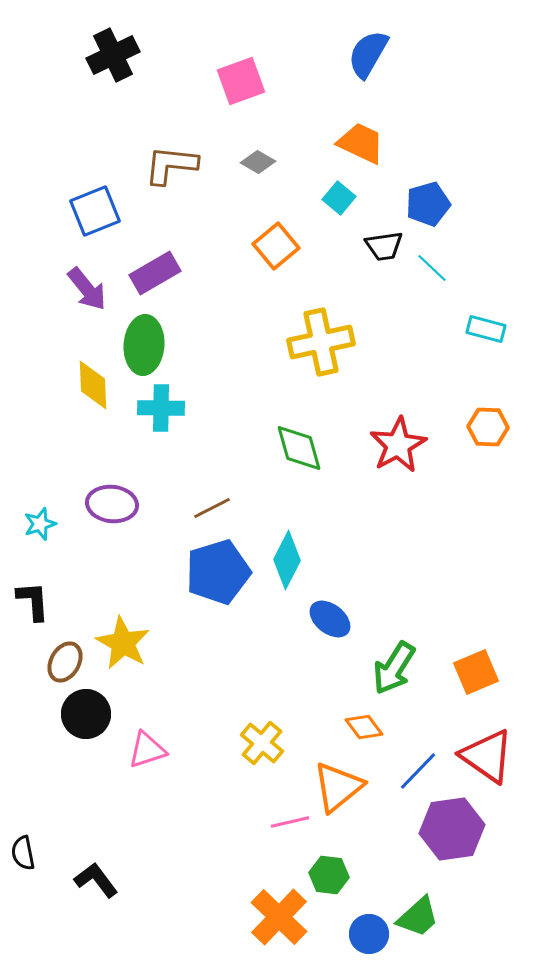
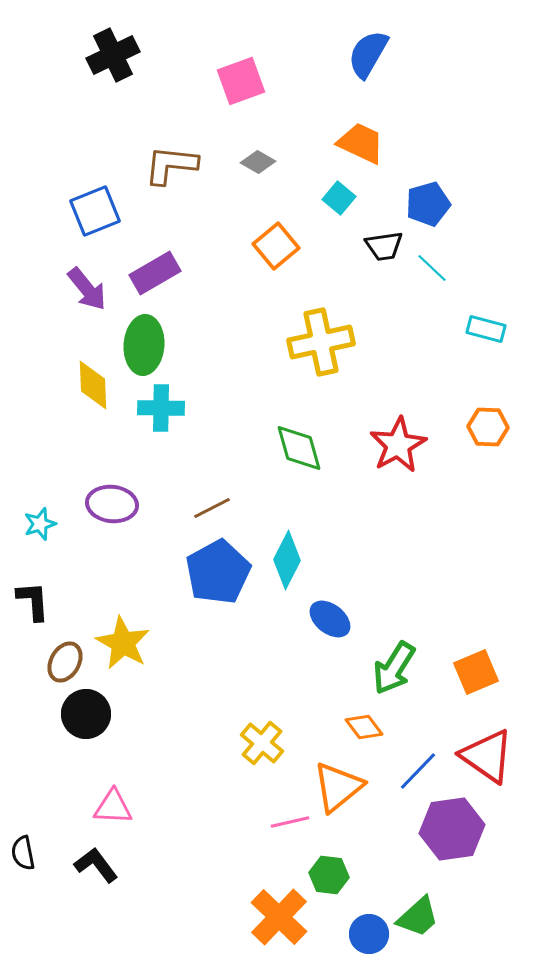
blue pentagon at (218, 572): rotated 12 degrees counterclockwise
pink triangle at (147, 750): moved 34 px left, 57 px down; rotated 21 degrees clockwise
black L-shape at (96, 880): moved 15 px up
